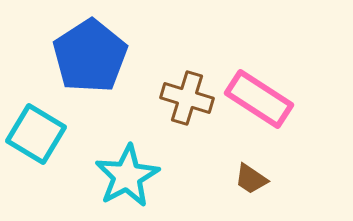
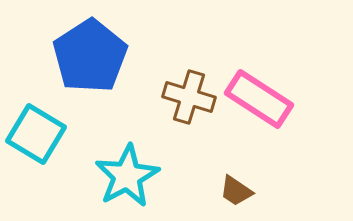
brown cross: moved 2 px right, 1 px up
brown trapezoid: moved 15 px left, 12 px down
